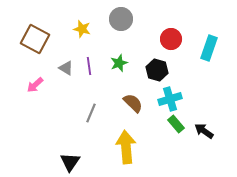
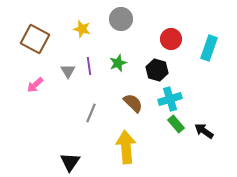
green star: moved 1 px left
gray triangle: moved 2 px right, 3 px down; rotated 28 degrees clockwise
